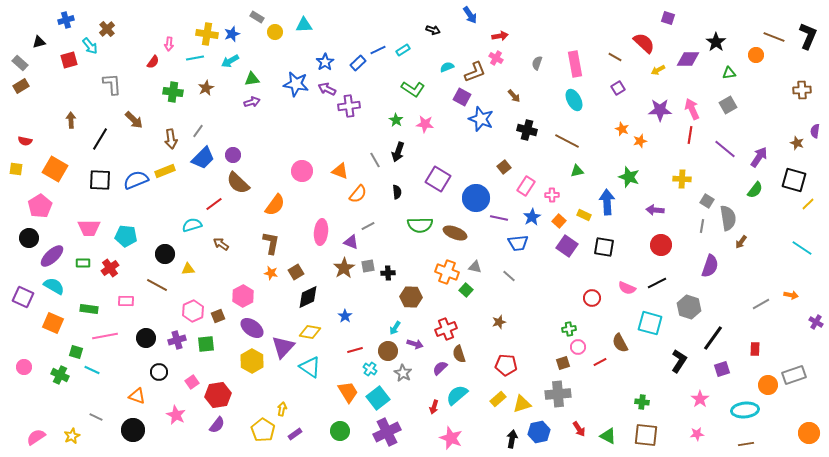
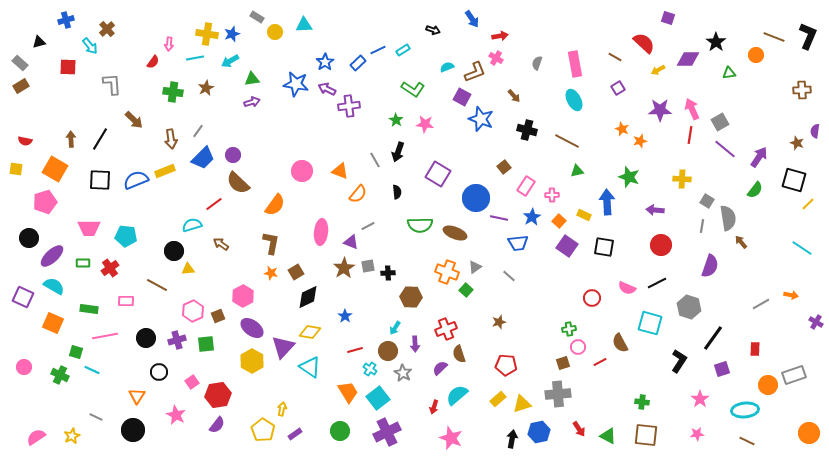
blue arrow at (470, 15): moved 2 px right, 4 px down
red square at (69, 60): moved 1 px left, 7 px down; rotated 18 degrees clockwise
gray square at (728, 105): moved 8 px left, 17 px down
brown arrow at (71, 120): moved 19 px down
purple square at (438, 179): moved 5 px up
pink pentagon at (40, 206): moved 5 px right, 4 px up; rotated 15 degrees clockwise
brown arrow at (741, 242): rotated 104 degrees clockwise
black circle at (165, 254): moved 9 px right, 3 px up
gray triangle at (475, 267): rotated 48 degrees counterclockwise
purple arrow at (415, 344): rotated 70 degrees clockwise
orange triangle at (137, 396): rotated 42 degrees clockwise
brown line at (746, 444): moved 1 px right, 3 px up; rotated 35 degrees clockwise
